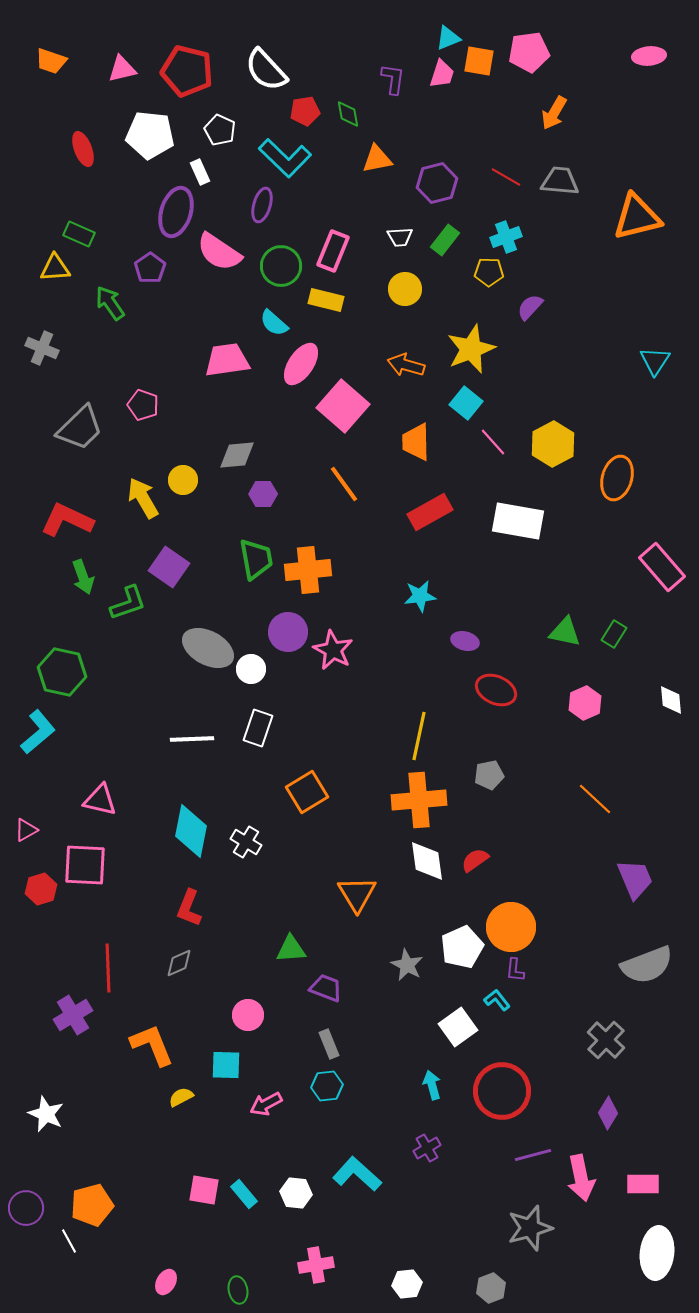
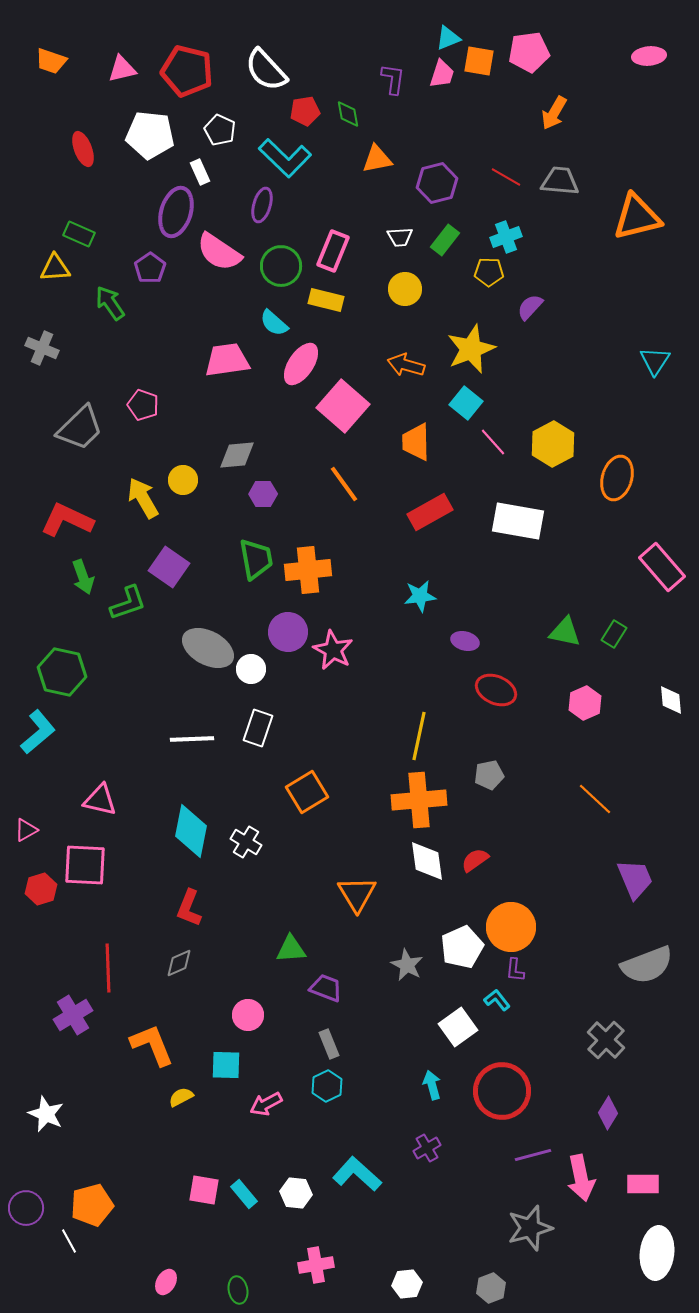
cyan hexagon at (327, 1086): rotated 20 degrees counterclockwise
